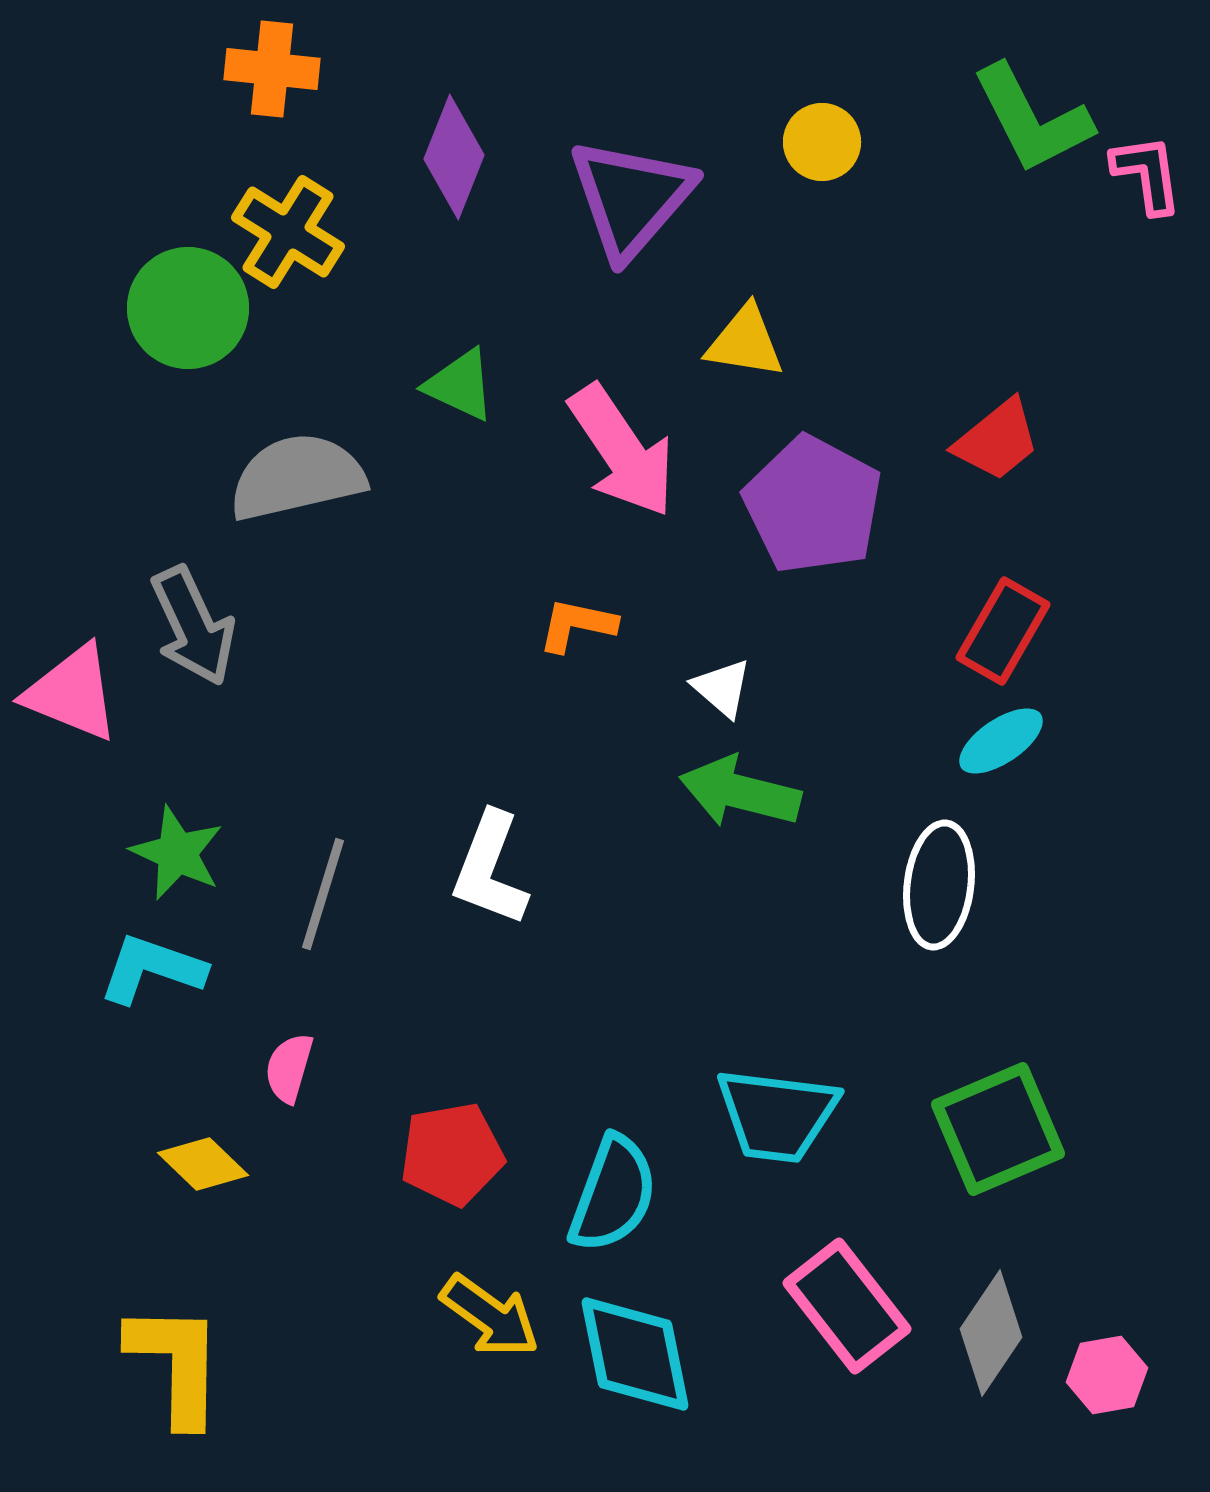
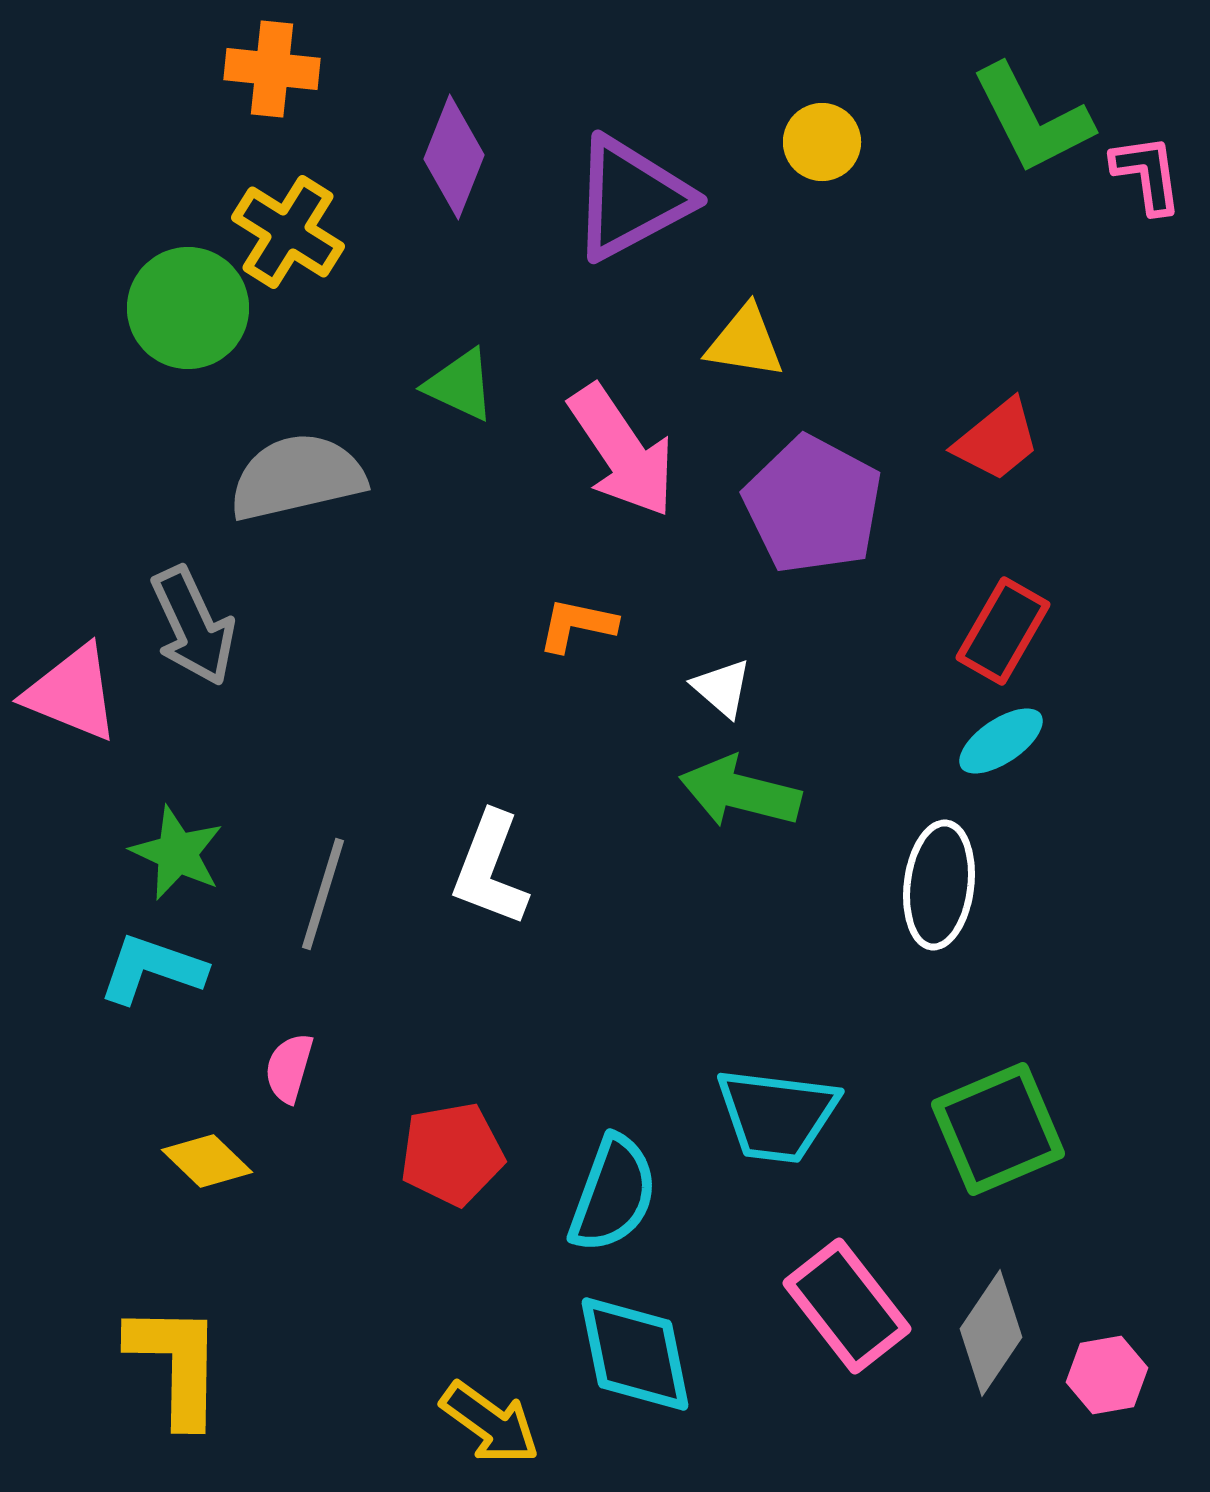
purple triangle: rotated 21 degrees clockwise
yellow diamond: moved 4 px right, 3 px up
yellow arrow: moved 107 px down
